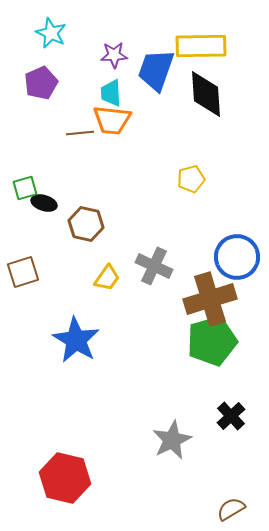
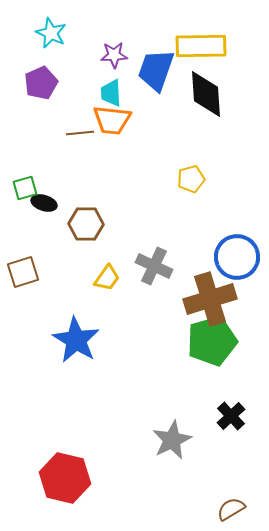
brown hexagon: rotated 12 degrees counterclockwise
